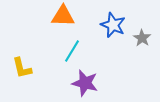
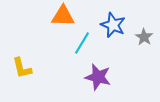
gray star: moved 2 px right, 1 px up
cyan line: moved 10 px right, 8 px up
purple star: moved 13 px right, 6 px up
